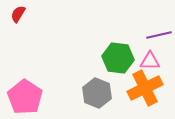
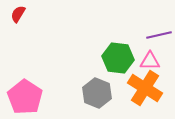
orange cross: rotated 32 degrees counterclockwise
